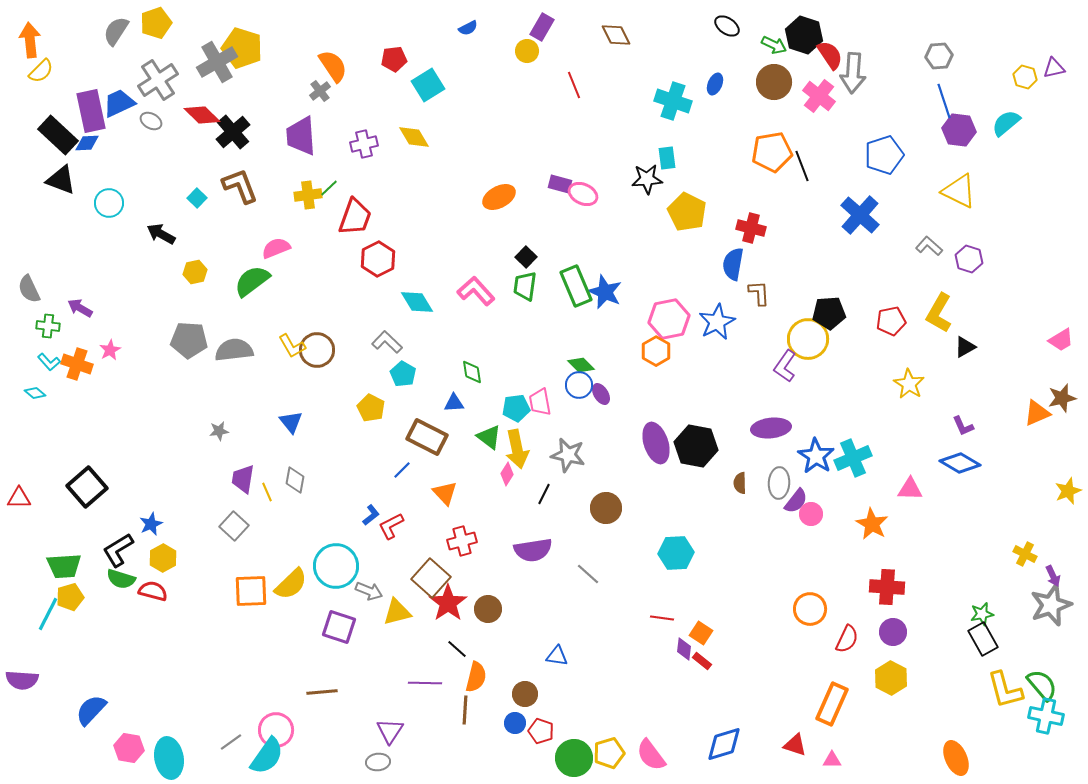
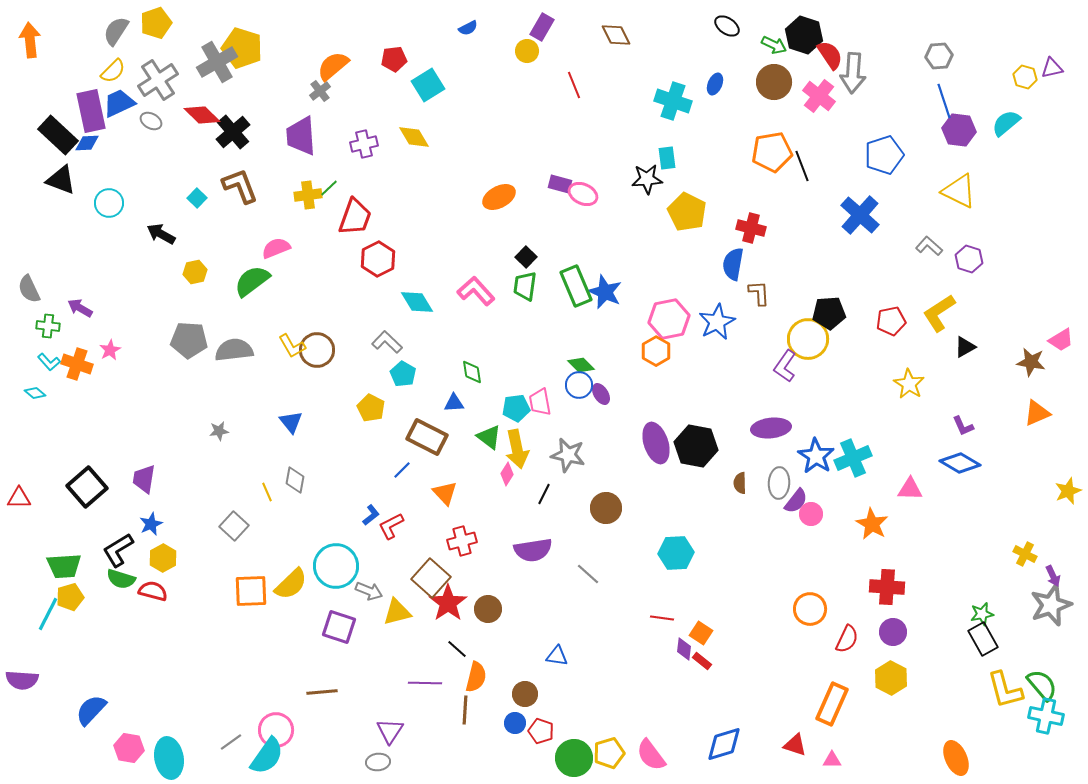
orange semicircle at (333, 66): rotated 96 degrees counterclockwise
purple triangle at (1054, 68): moved 2 px left
yellow semicircle at (41, 71): moved 72 px right
yellow L-shape at (939, 313): rotated 27 degrees clockwise
brown star at (1062, 398): moved 31 px left, 36 px up; rotated 24 degrees clockwise
purple trapezoid at (243, 479): moved 99 px left
